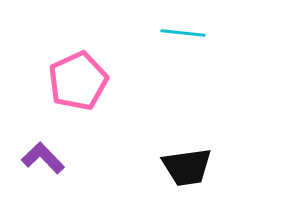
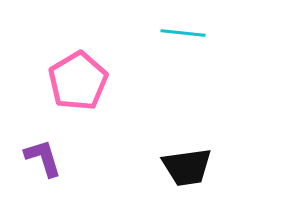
pink pentagon: rotated 6 degrees counterclockwise
purple L-shape: rotated 27 degrees clockwise
